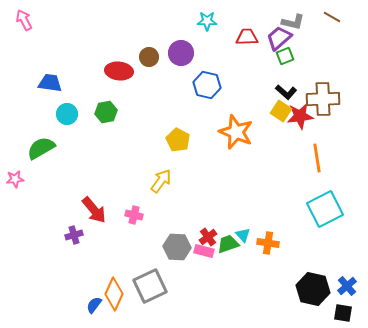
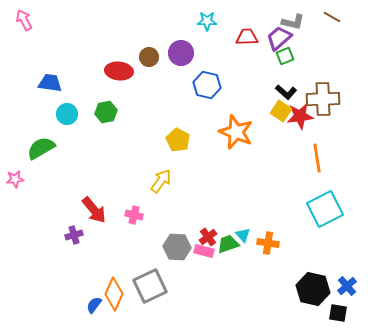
black square: moved 5 px left
